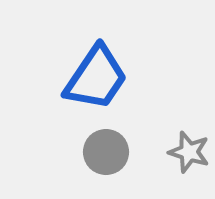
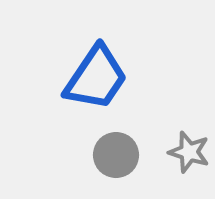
gray circle: moved 10 px right, 3 px down
